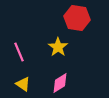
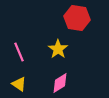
yellow star: moved 2 px down
yellow triangle: moved 4 px left
